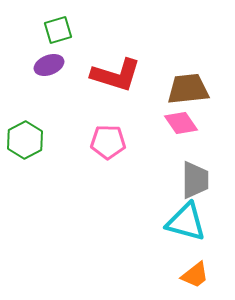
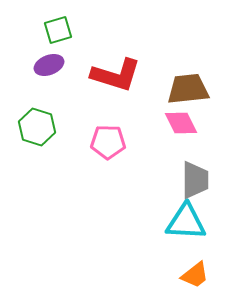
pink diamond: rotated 8 degrees clockwise
green hexagon: moved 12 px right, 13 px up; rotated 15 degrees counterclockwise
cyan triangle: rotated 12 degrees counterclockwise
